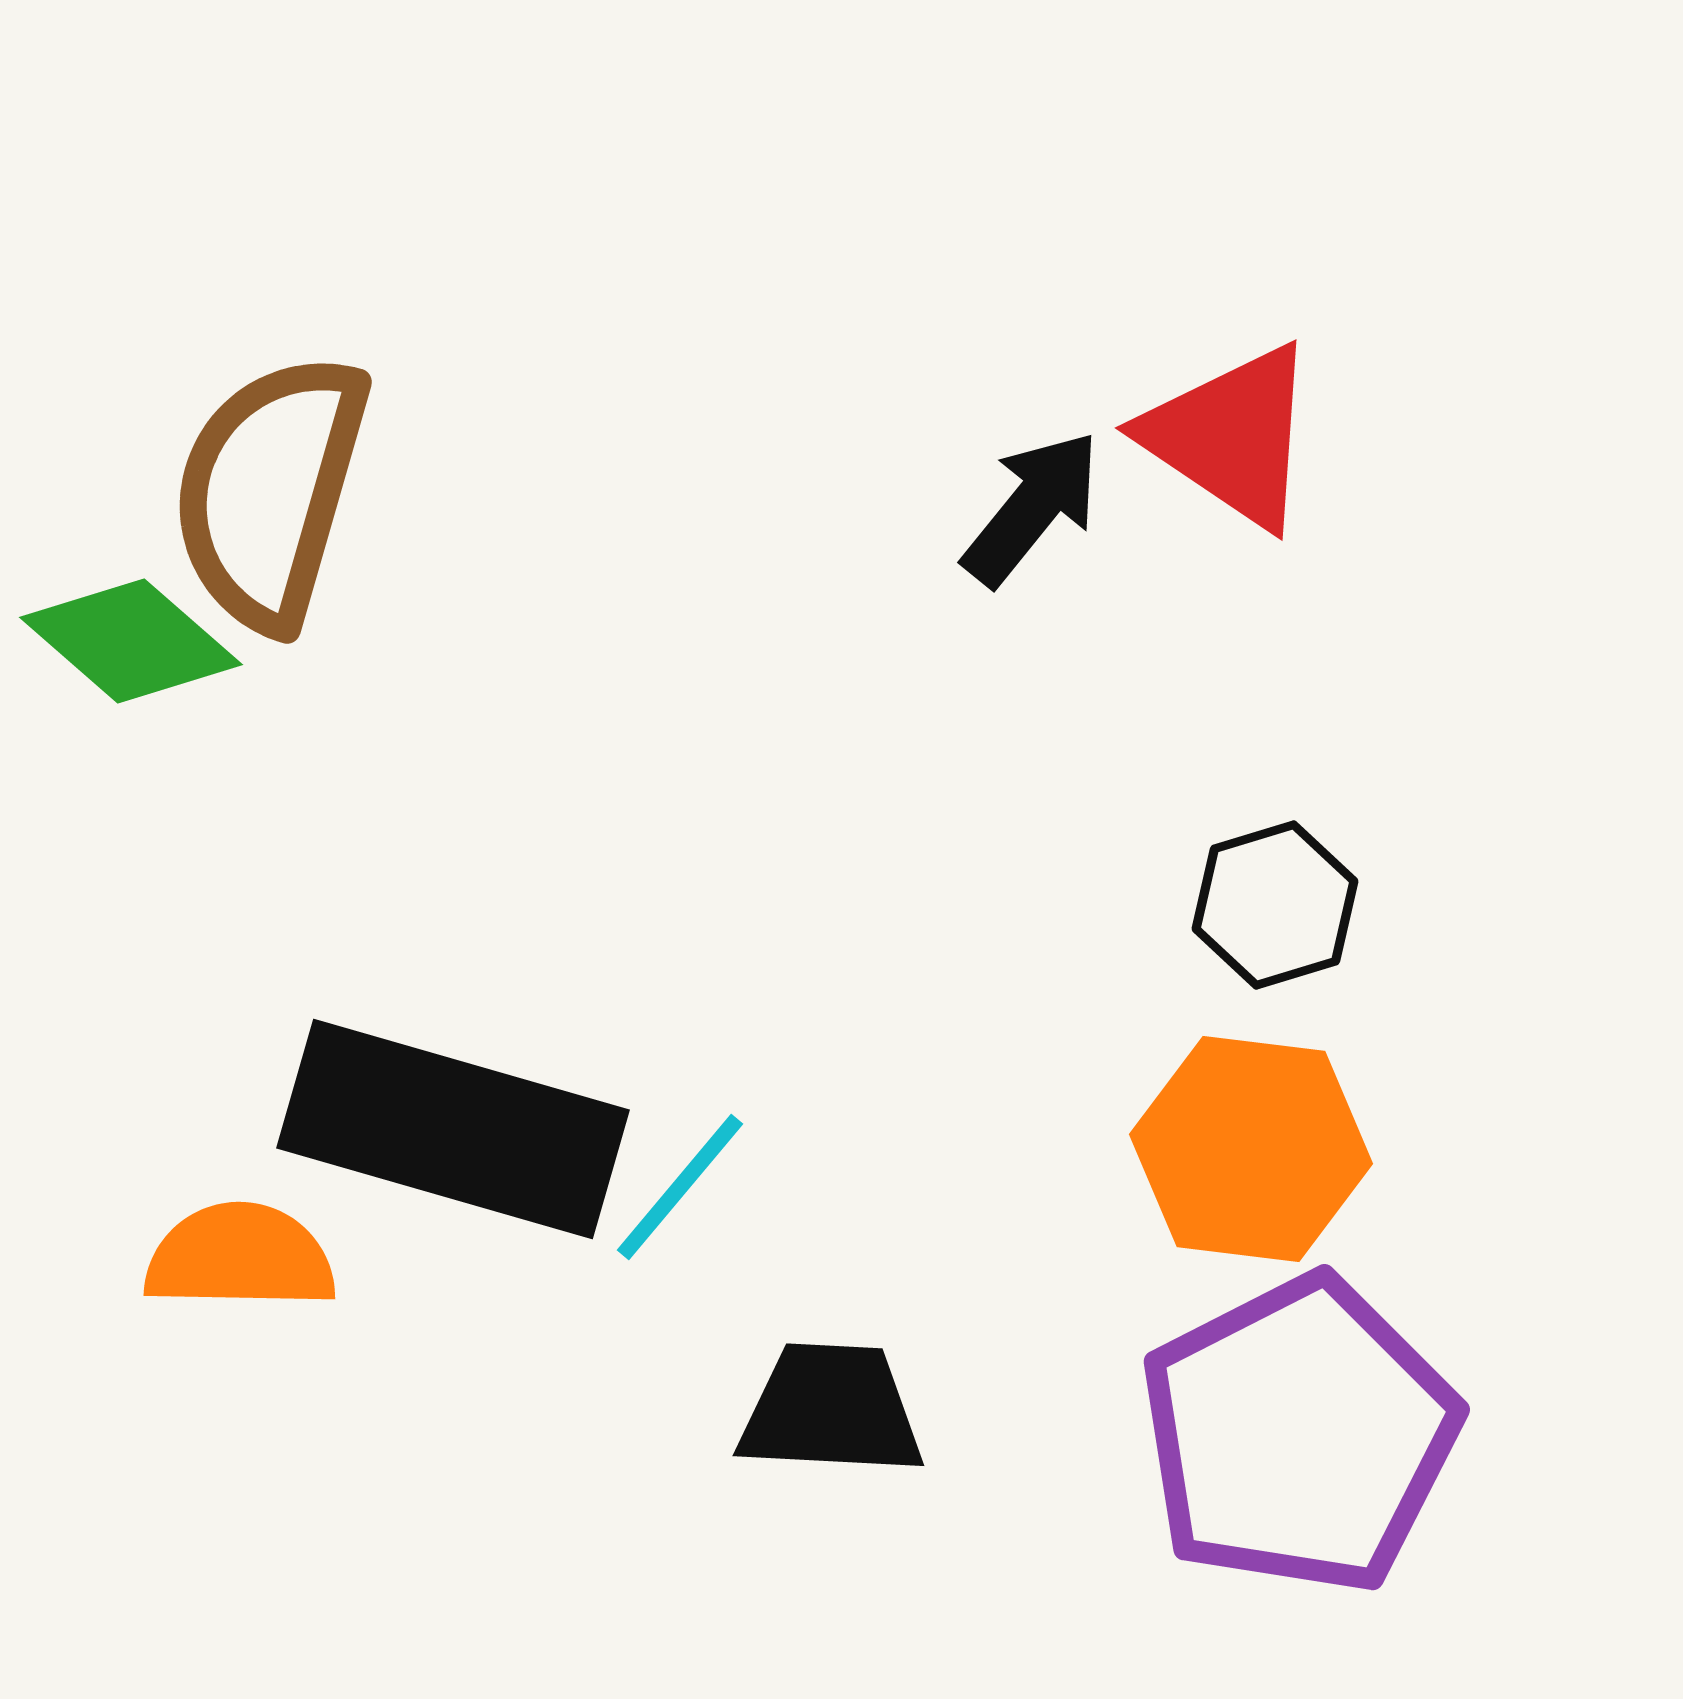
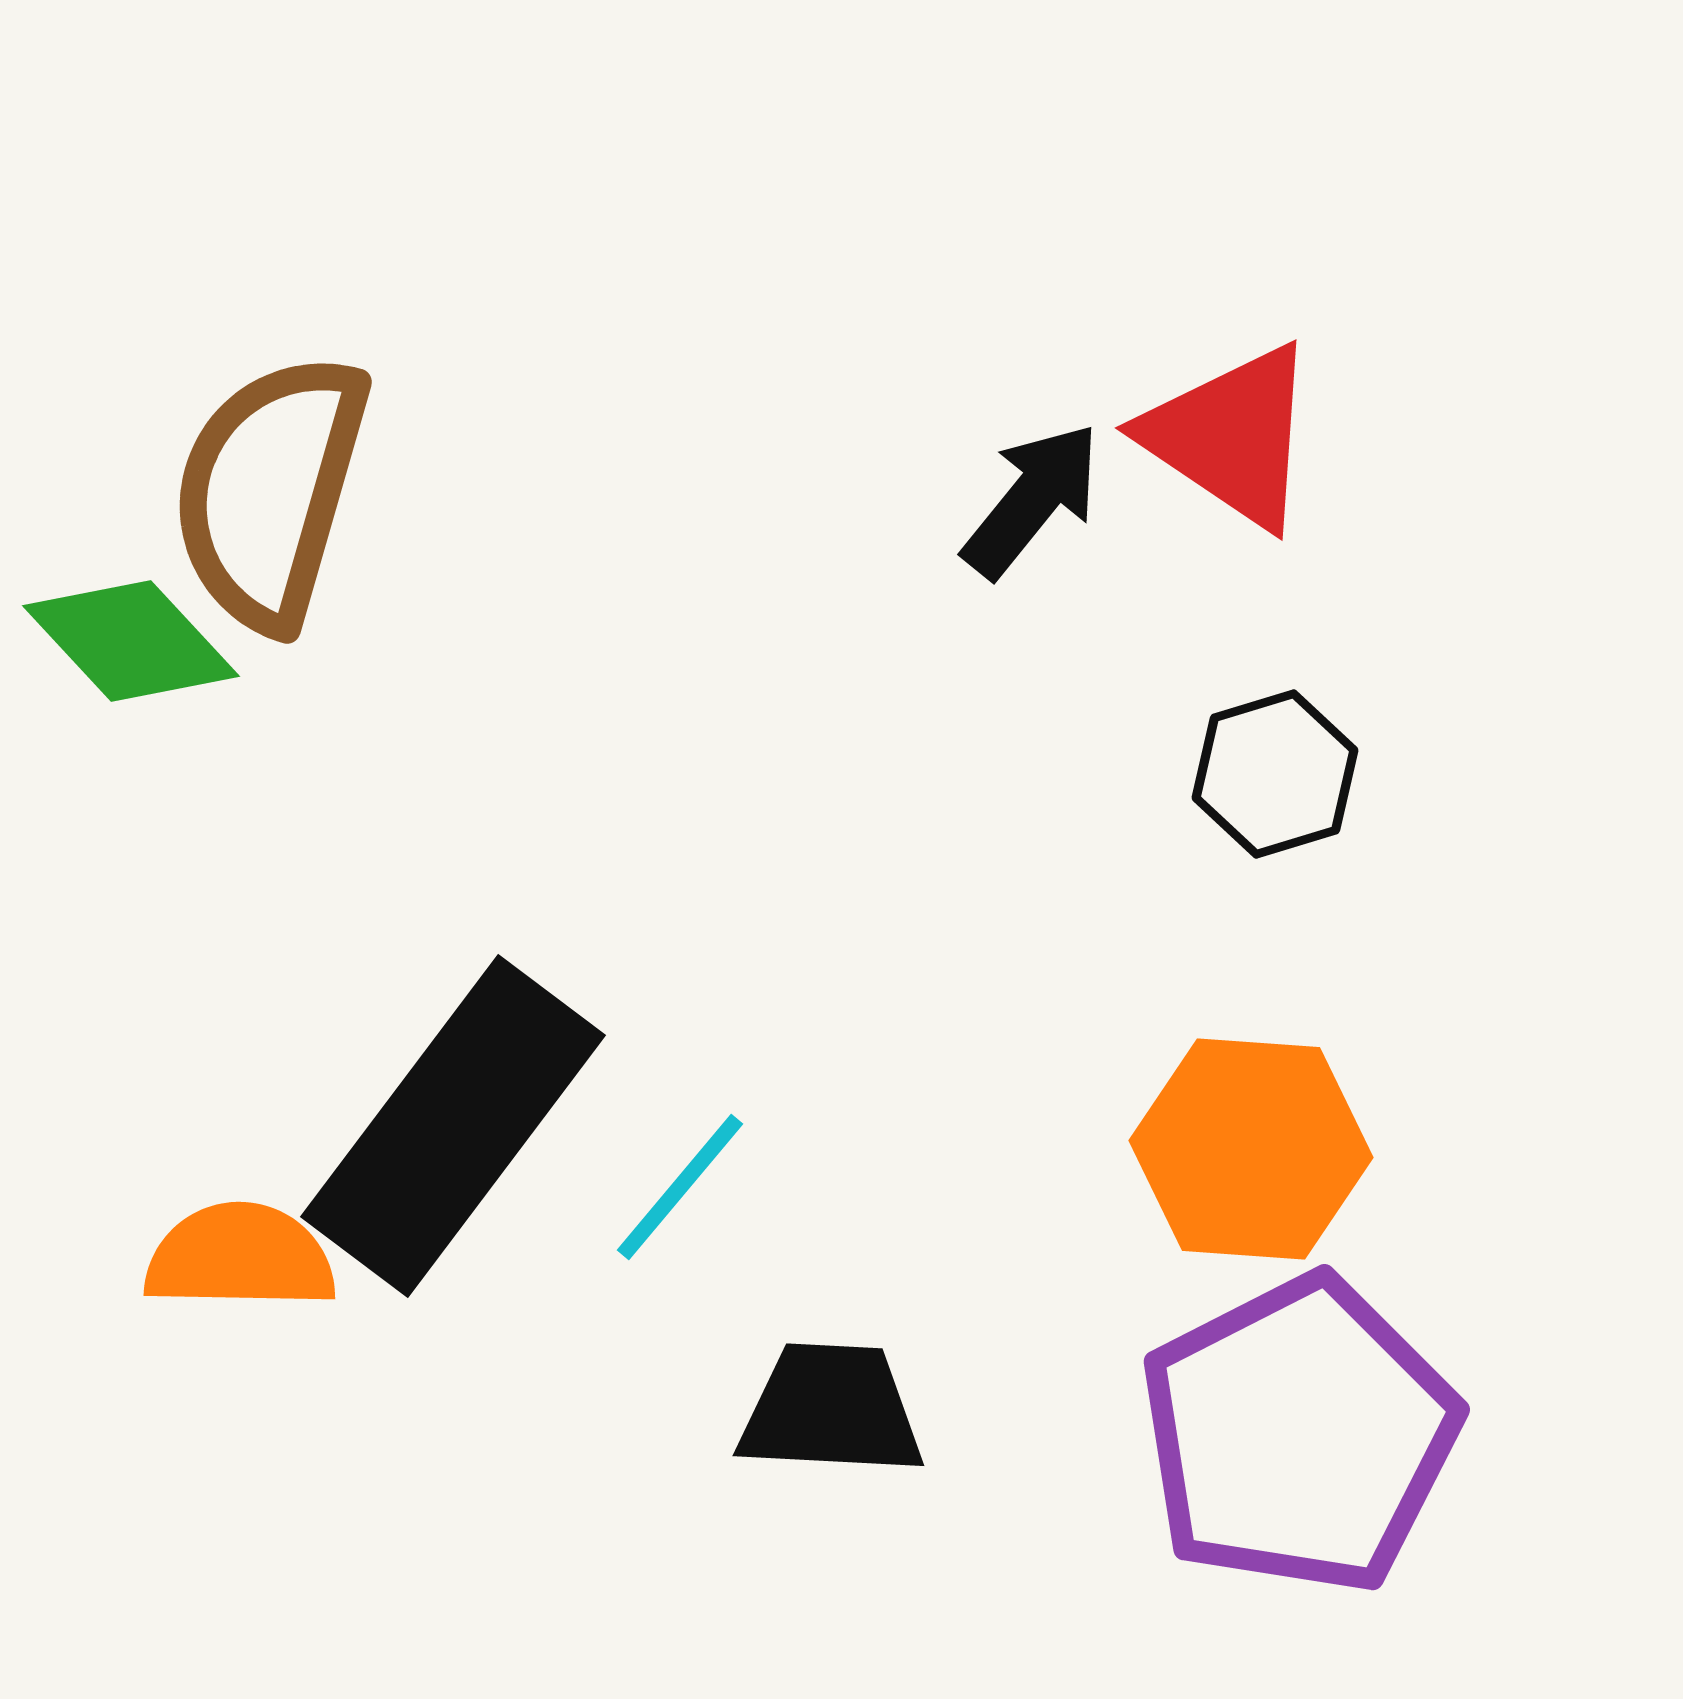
black arrow: moved 8 px up
green diamond: rotated 6 degrees clockwise
black hexagon: moved 131 px up
black rectangle: moved 3 px up; rotated 69 degrees counterclockwise
orange hexagon: rotated 3 degrees counterclockwise
